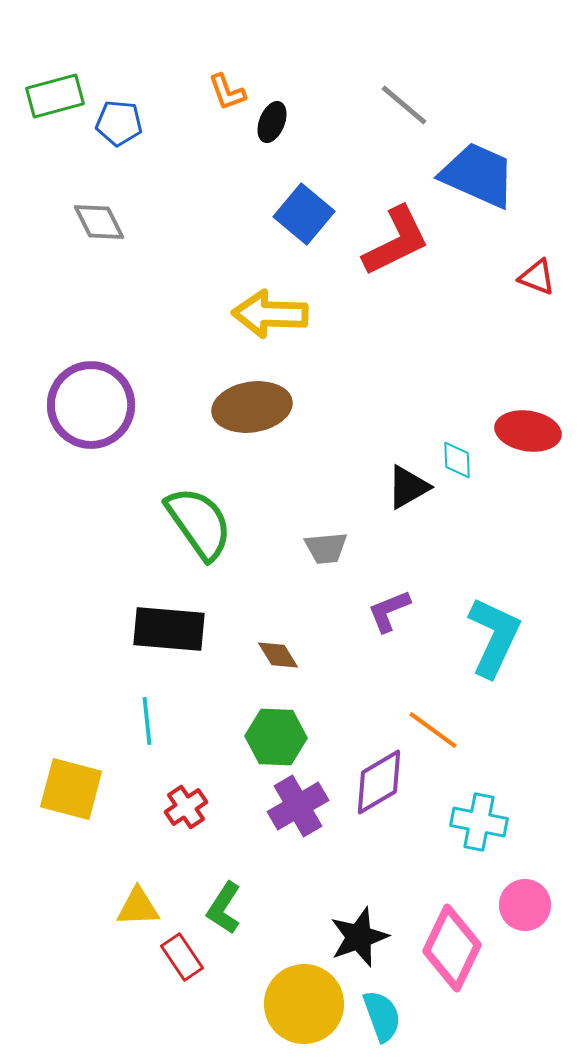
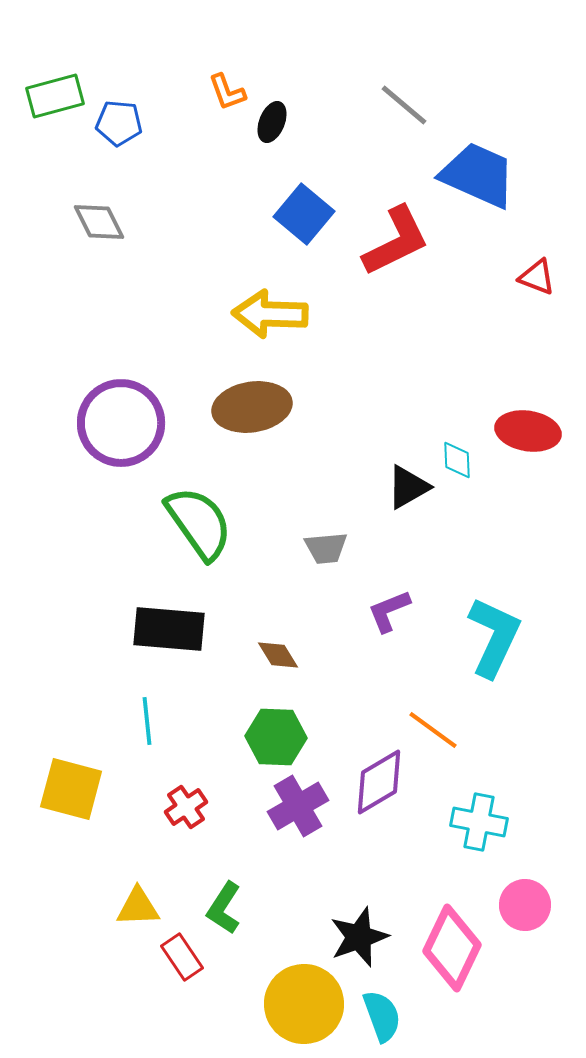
purple circle: moved 30 px right, 18 px down
